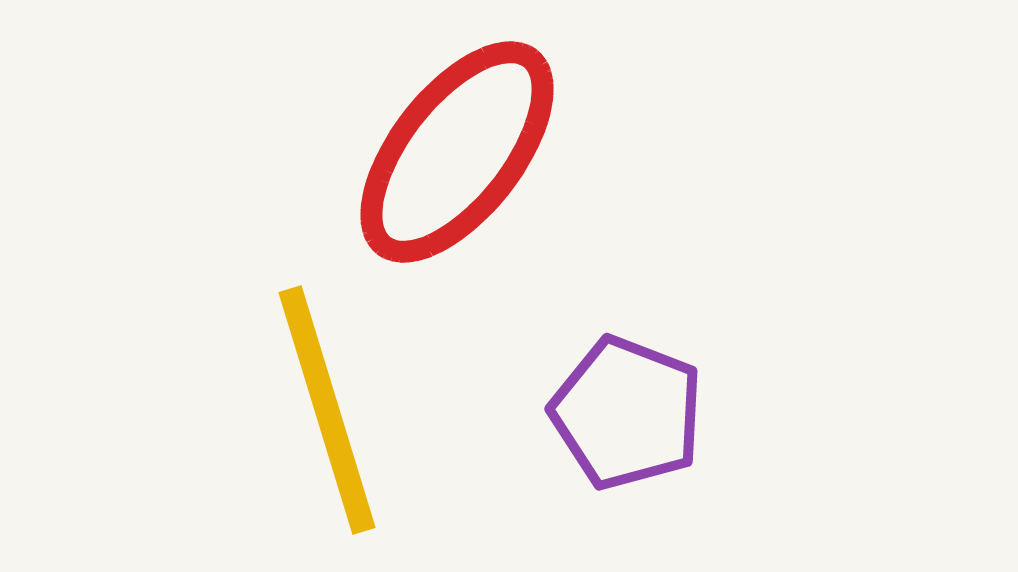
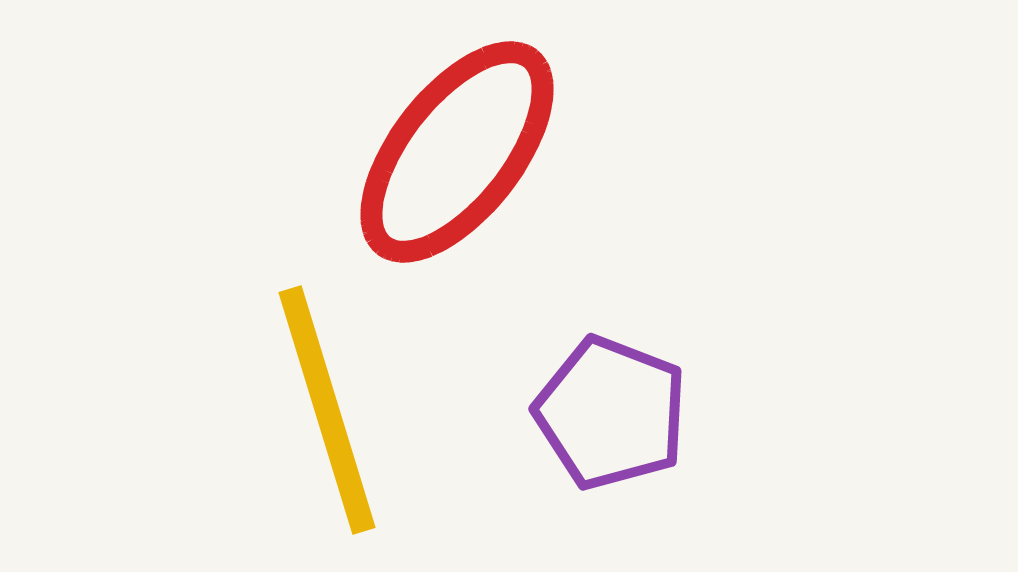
purple pentagon: moved 16 px left
